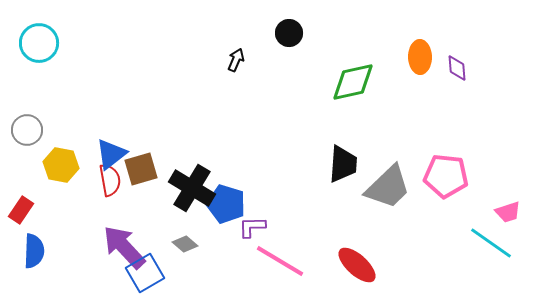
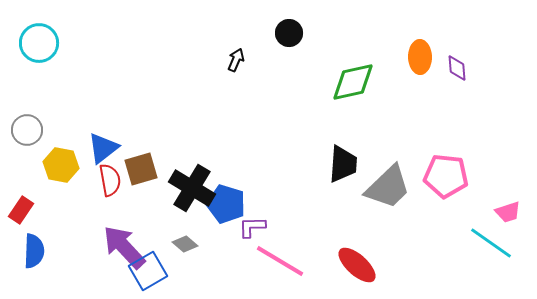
blue triangle: moved 8 px left, 6 px up
blue square: moved 3 px right, 2 px up
